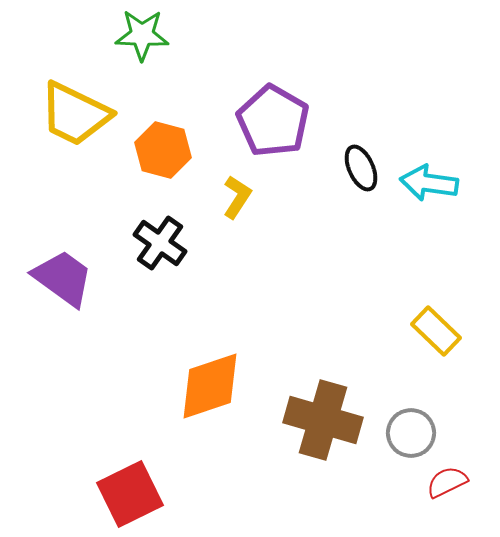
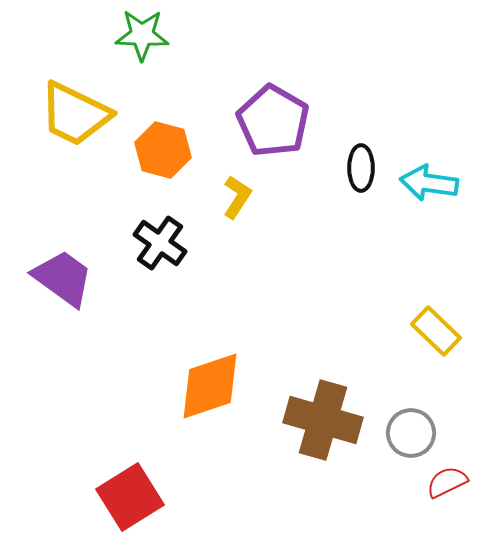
black ellipse: rotated 24 degrees clockwise
red square: moved 3 px down; rotated 6 degrees counterclockwise
